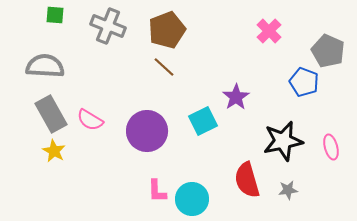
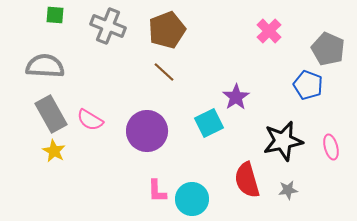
gray pentagon: moved 2 px up
brown line: moved 5 px down
blue pentagon: moved 4 px right, 3 px down
cyan square: moved 6 px right, 2 px down
